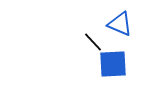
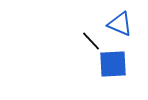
black line: moved 2 px left, 1 px up
